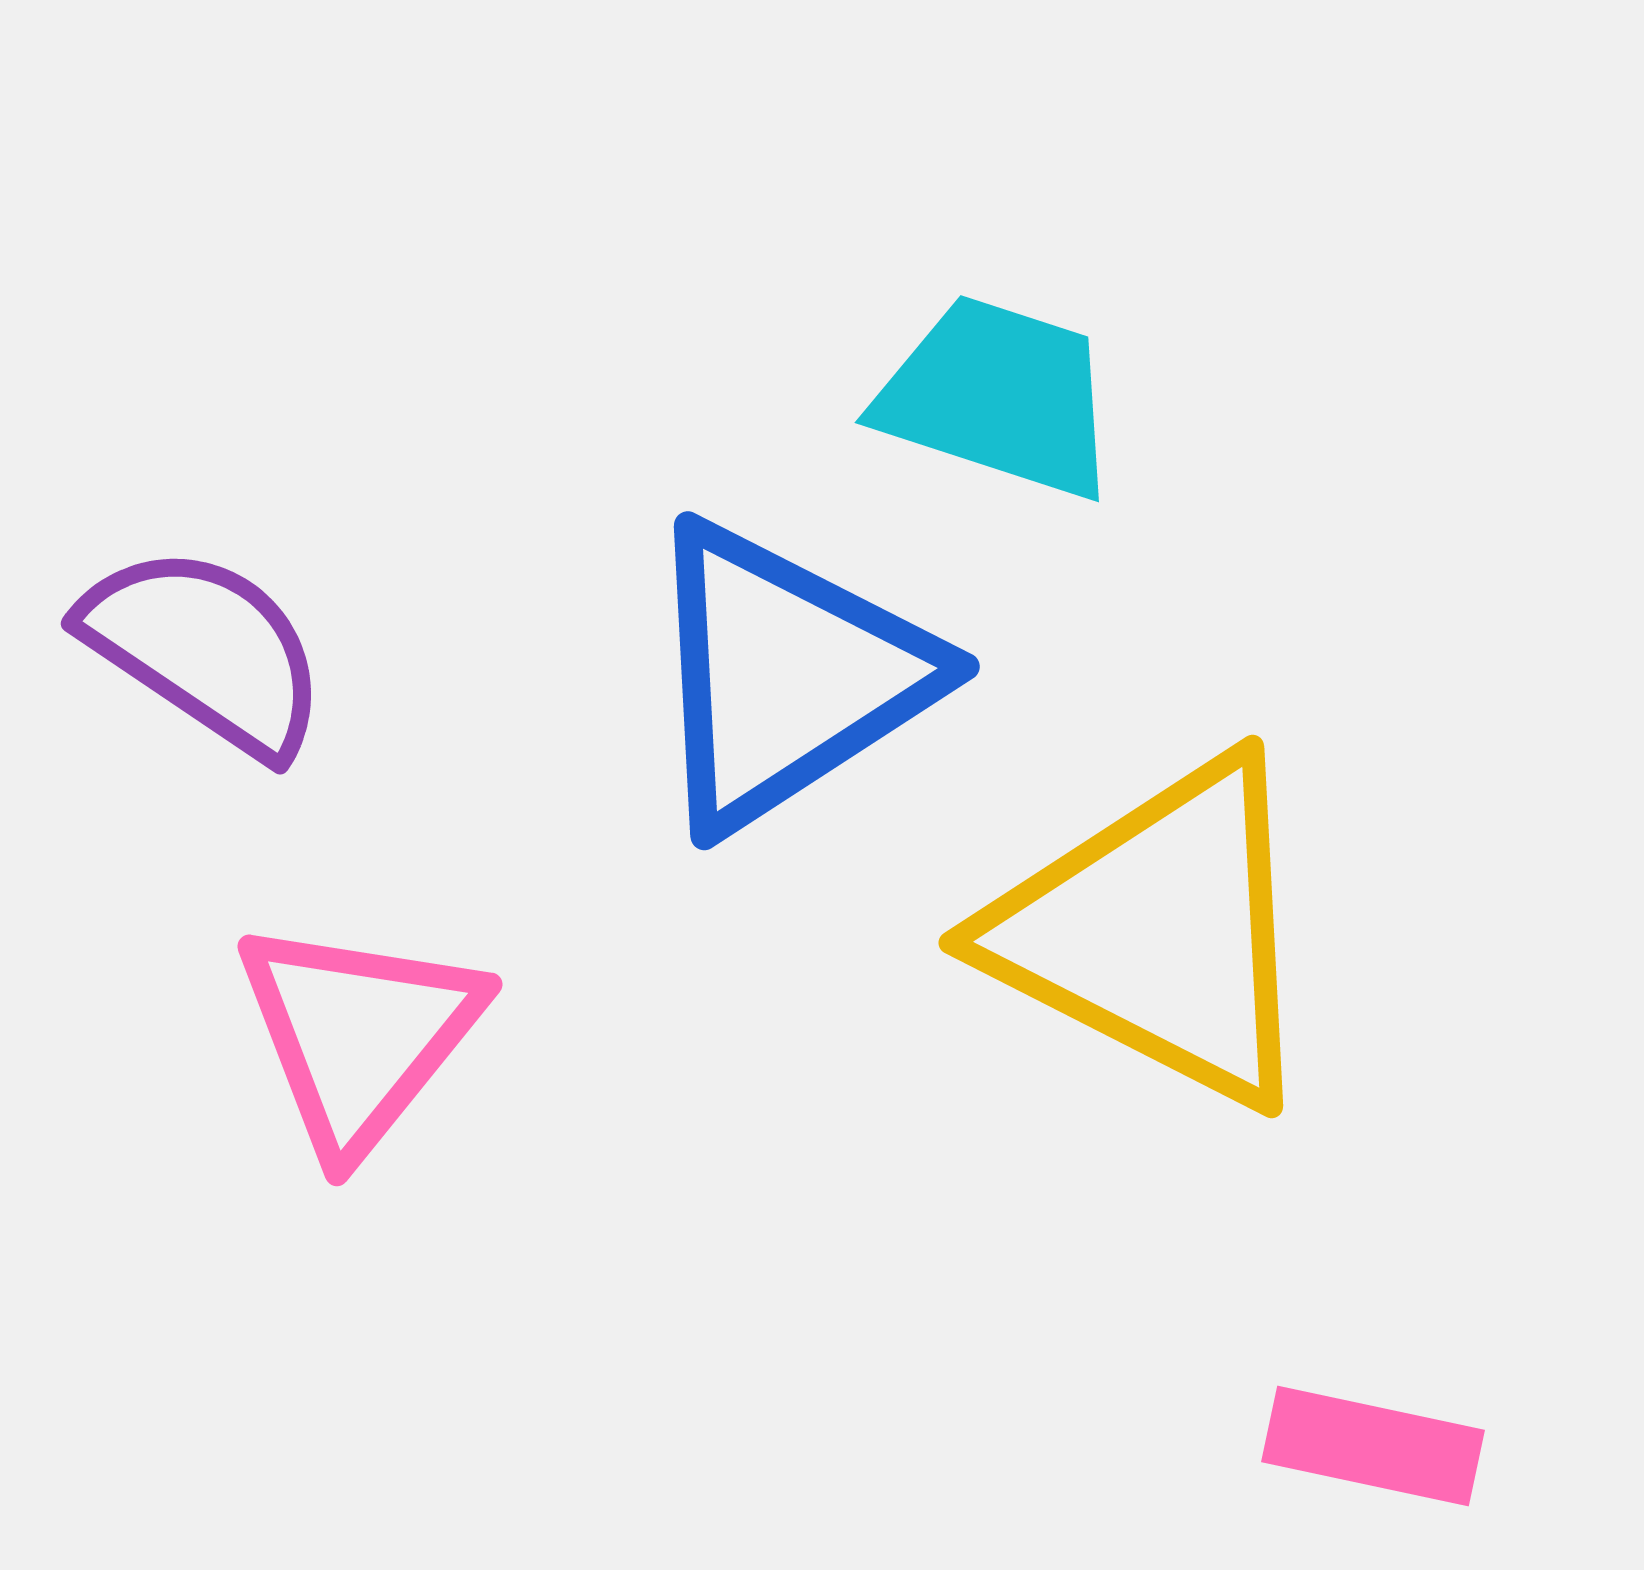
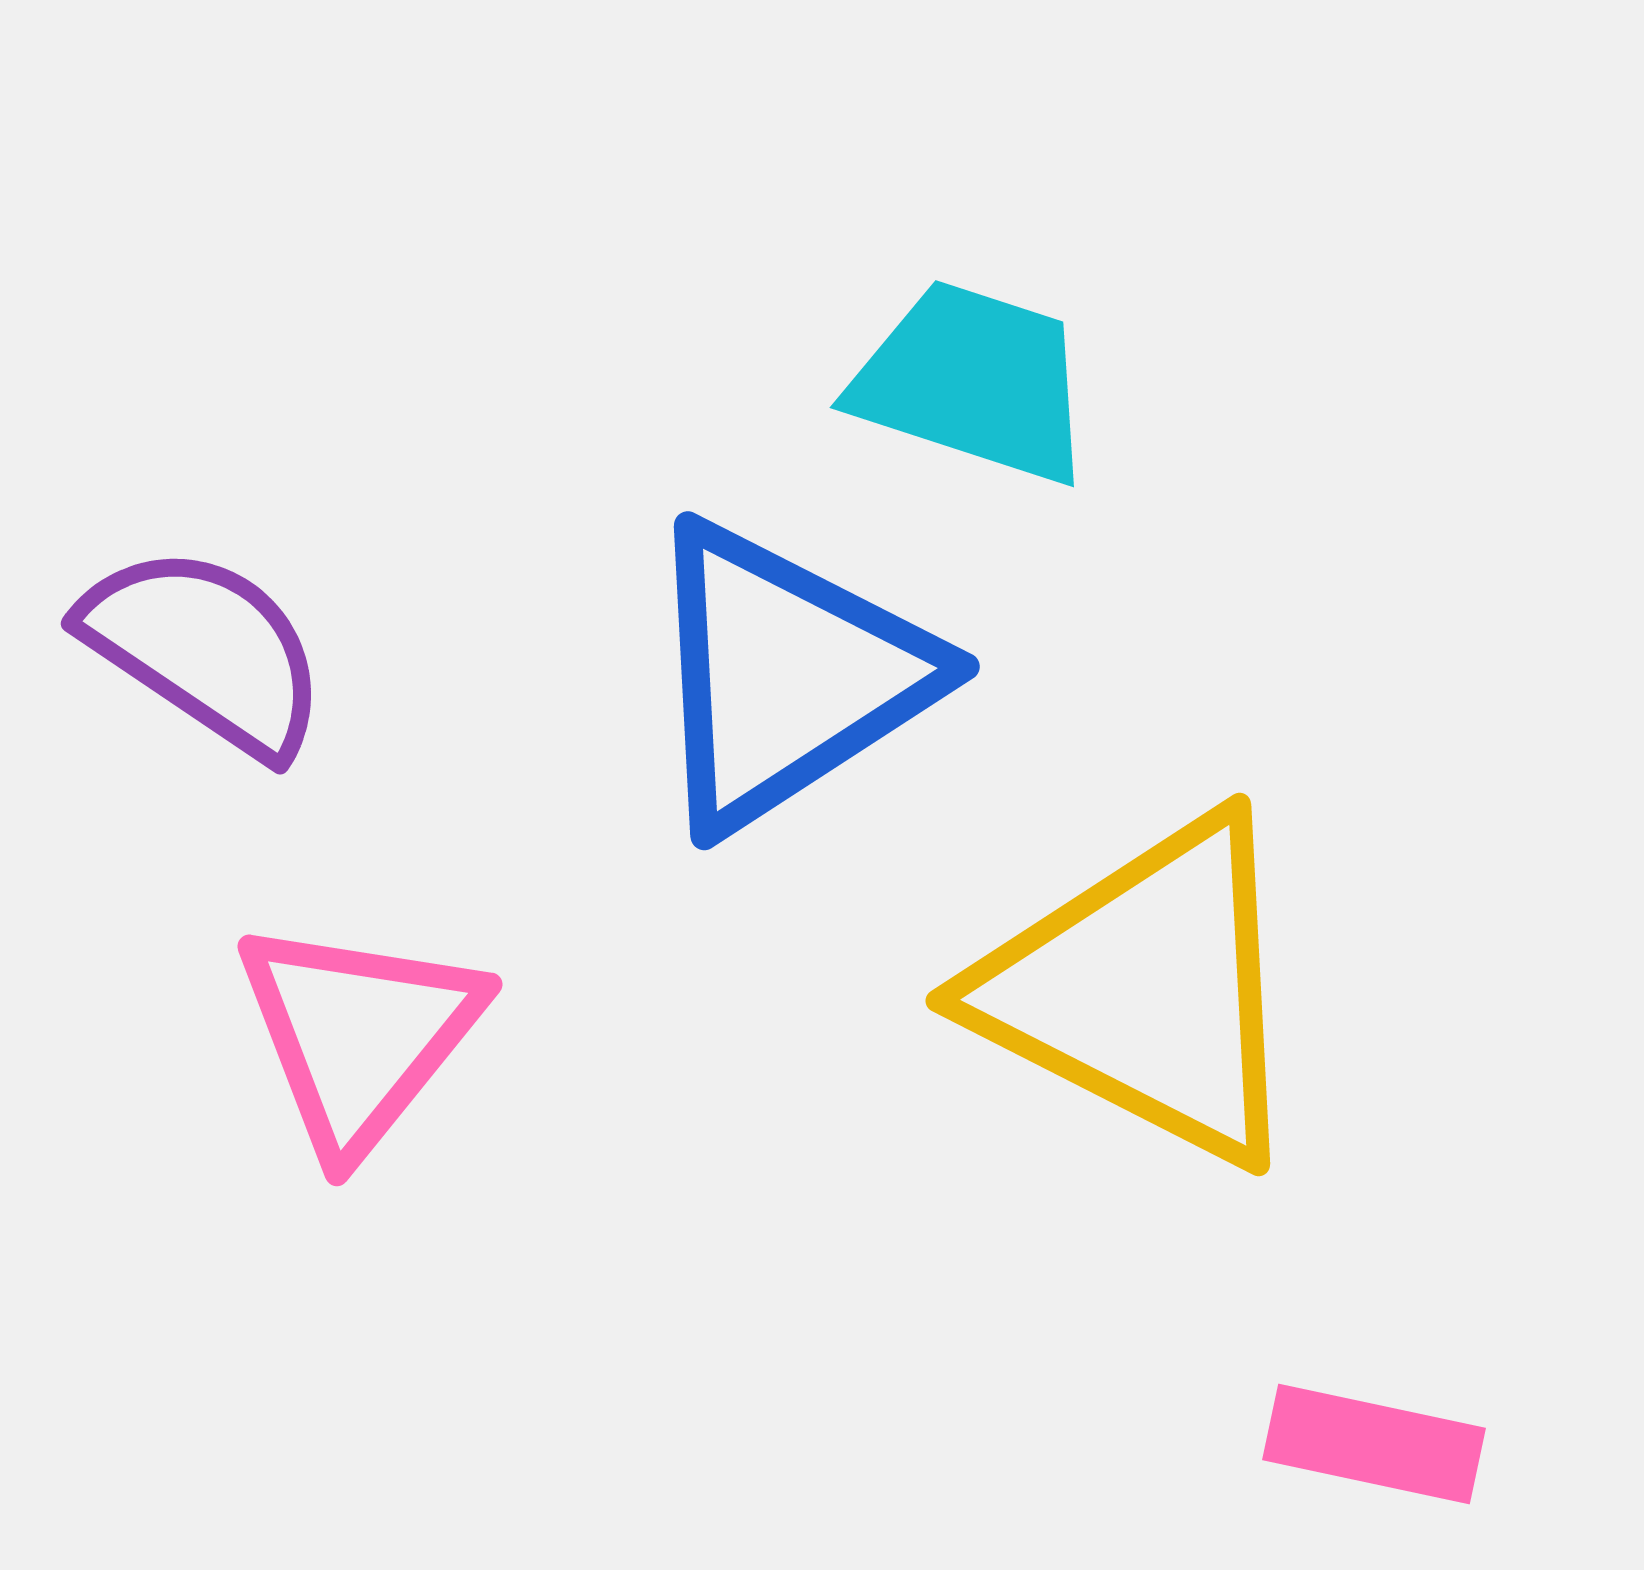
cyan trapezoid: moved 25 px left, 15 px up
yellow triangle: moved 13 px left, 58 px down
pink rectangle: moved 1 px right, 2 px up
